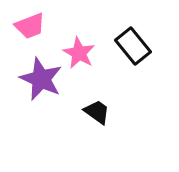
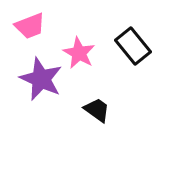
black trapezoid: moved 2 px up
